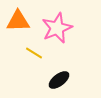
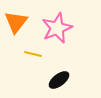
orange triangle: moved 2 px left, 1 px down; rotated 50 degrees counterclockwise
yellow line: moved 1 px left, 1 px down; rotated 18 degrees counterclockwise
